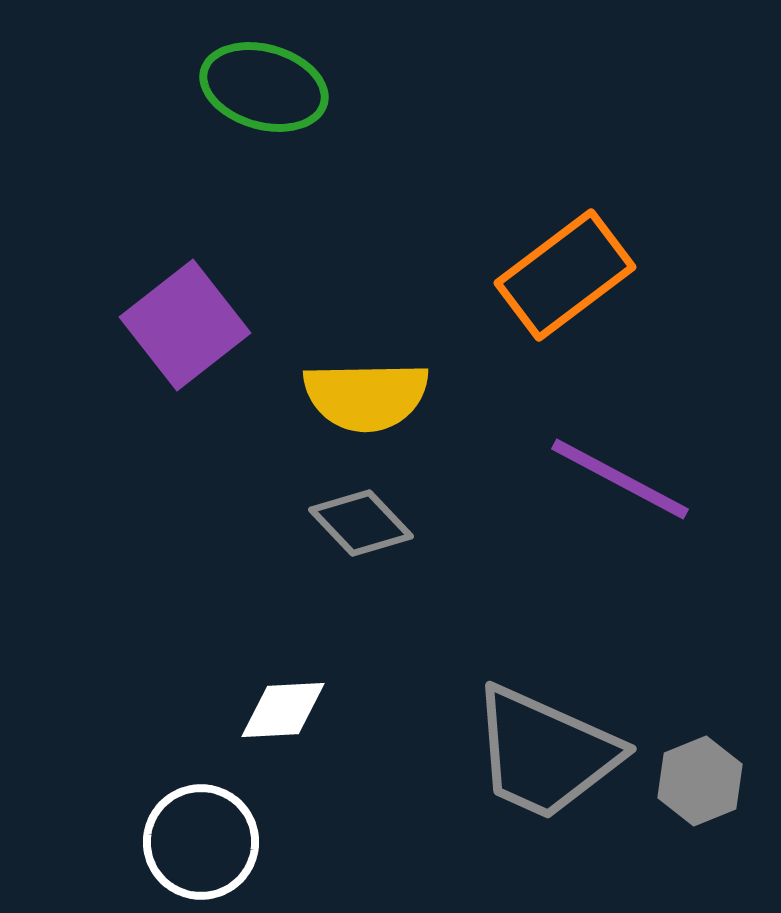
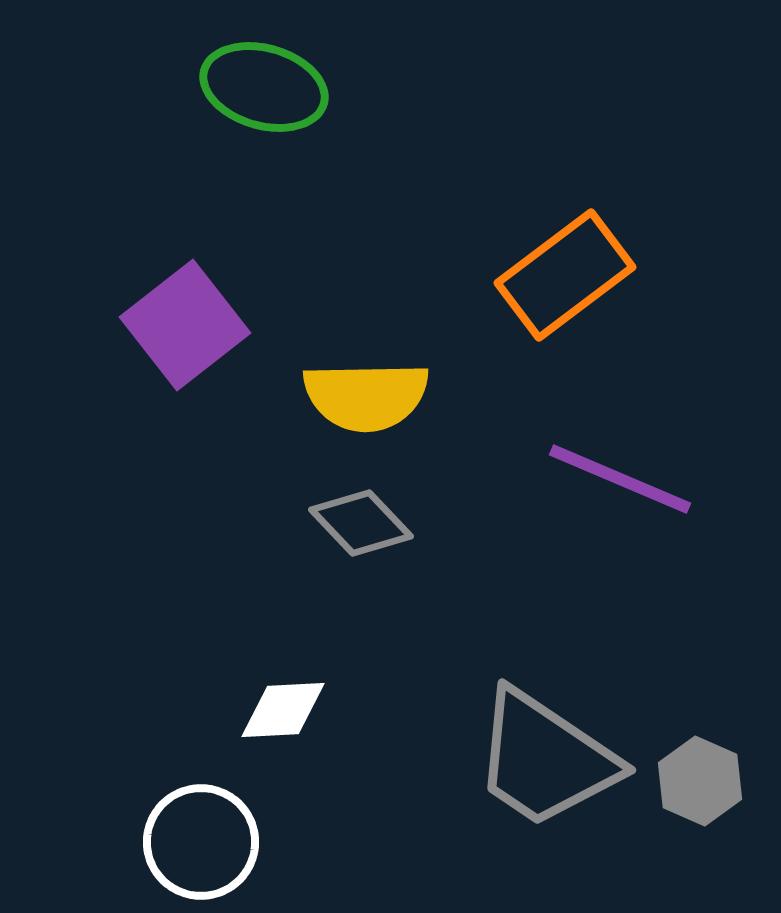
purple line: rotated 5 degrees counterclockwise
gray trapezoid: moved 6 px down; rotated 10 degrees clockwise
gray hexagon: rotated 14 degrees counterclockwise
